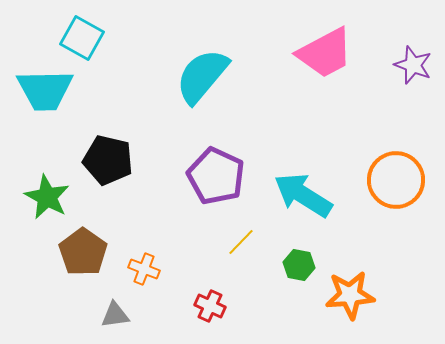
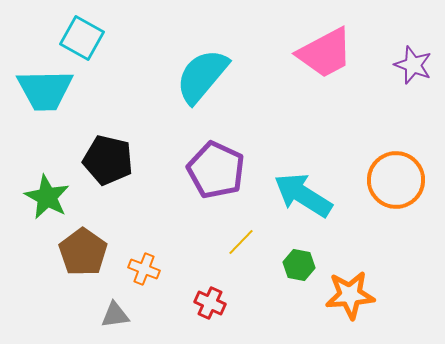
purple pentagon: moved 6 px up
red cross: moved 3 px up
